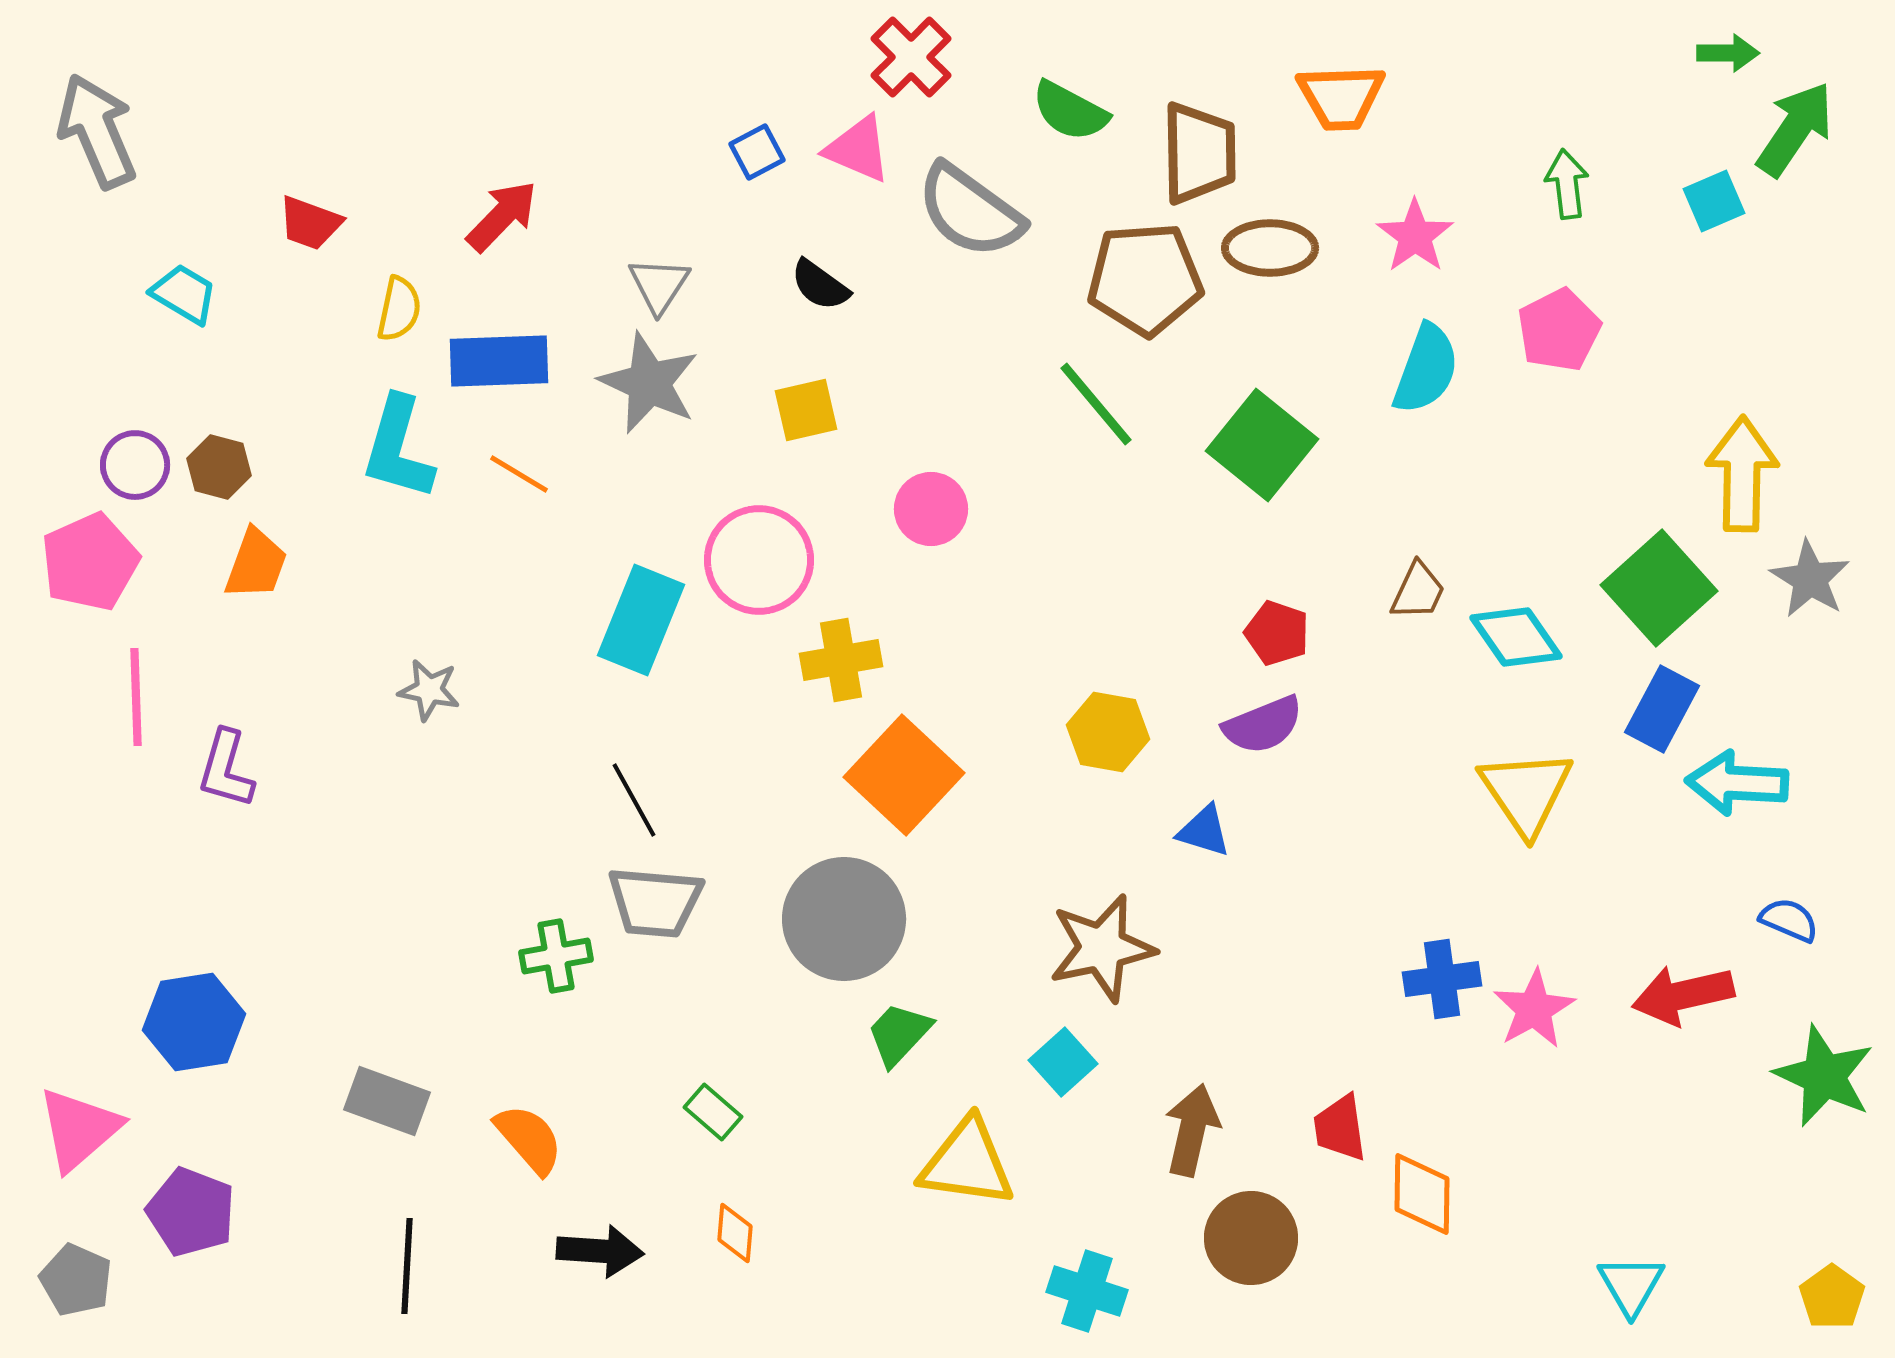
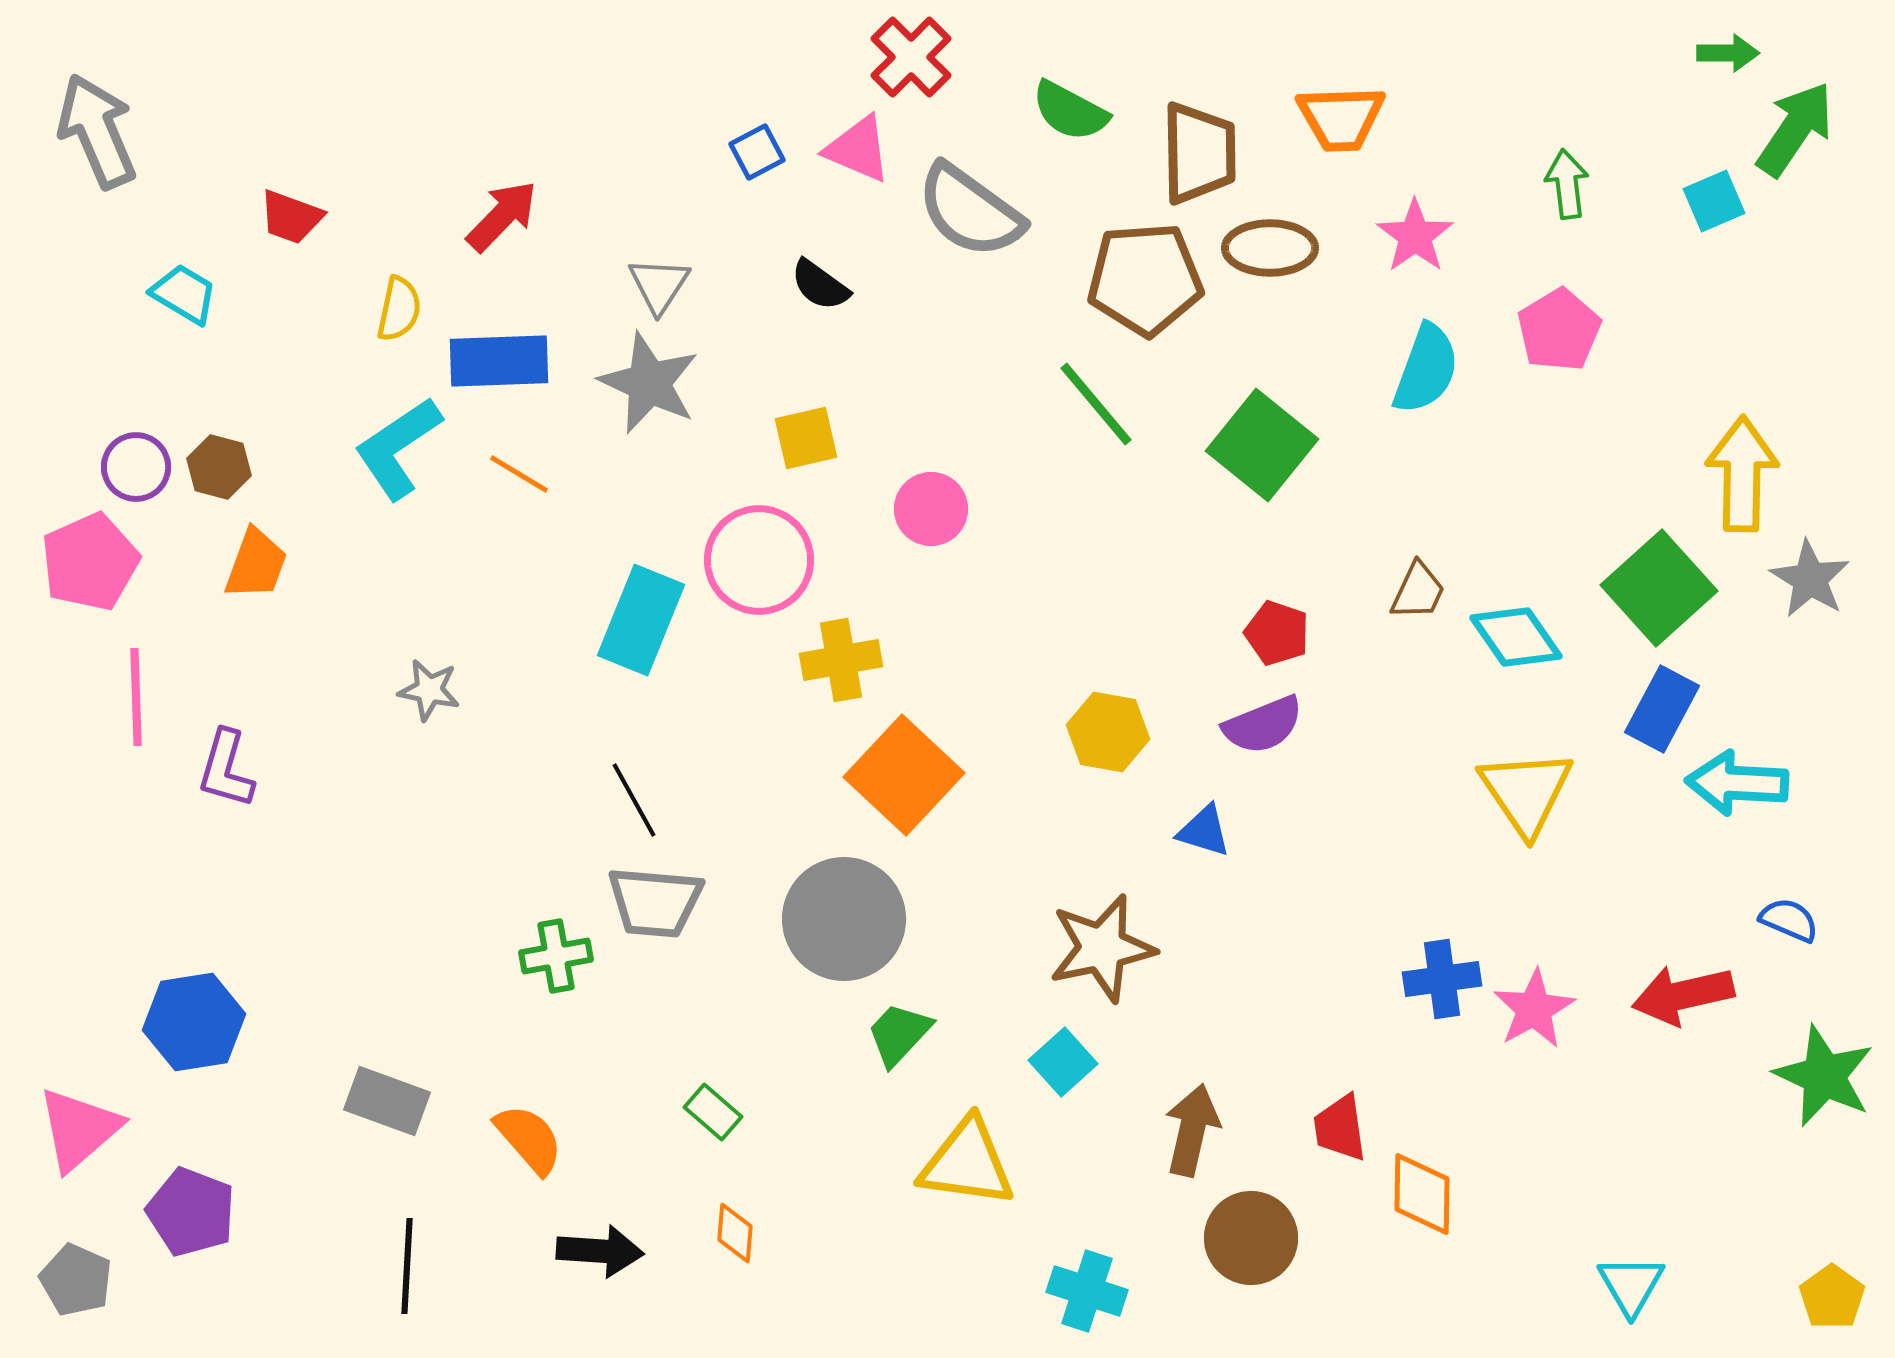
orange trapezoid at (1341, 97): moved 21 px down
red trapezoid at (310, 223): moved 19 px left, 6 px up
pink pentagon at (1559, 330): rotated 4 degrees counterclockwise
yellow square at (806, 410): moved 28 px down
cyan L-shape at (398, 448): rotated 40 degrees clockwise
purple circle at (135, 465): moved 1 px right, 2 px down
